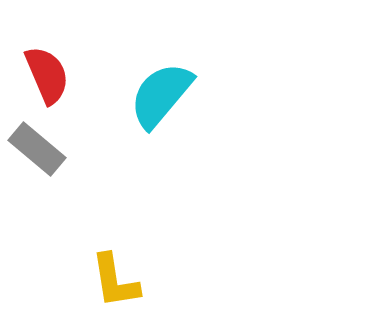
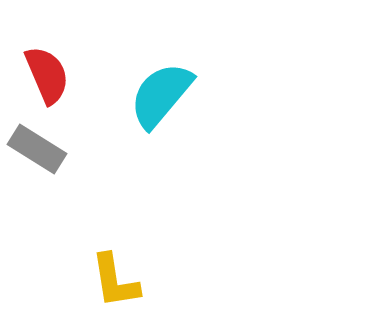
gray rectangle: rotated 8 degrees counterclockwise
